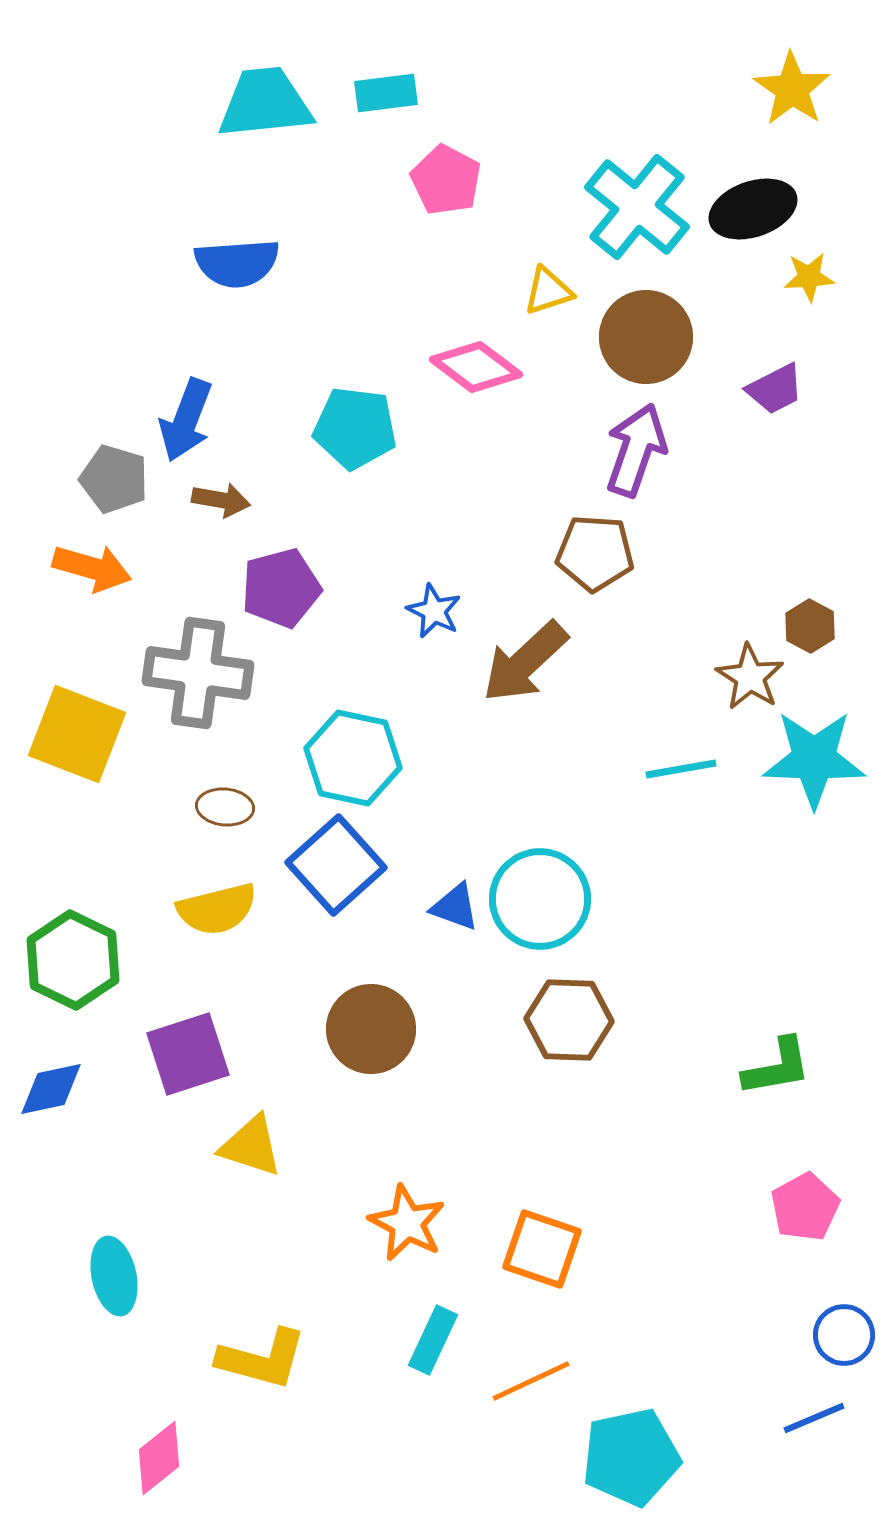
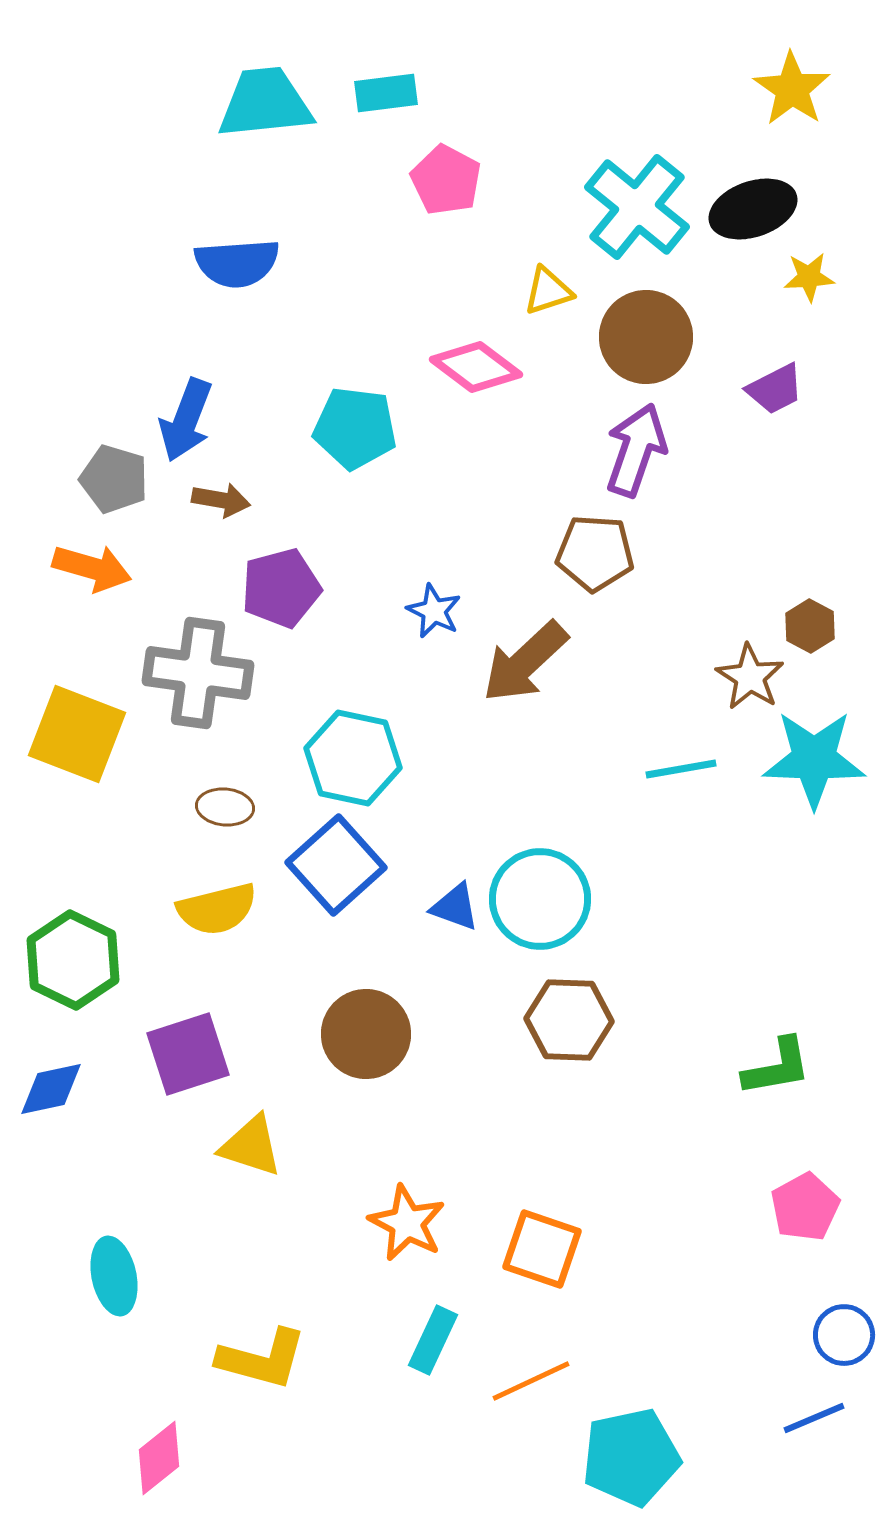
brown circle at (371, 1029): moved 5 px left, 5 px down
